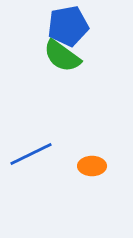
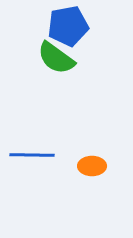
green semicircle: moved 6 px left, 2 px down
blue line: moved 1 px right, 1 px down; rotated 27 degrees clockwise
